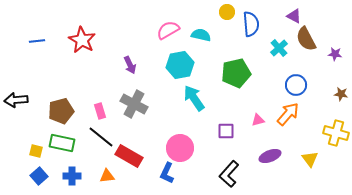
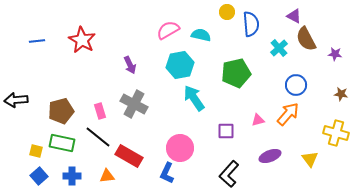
black line: moved 3 px left
